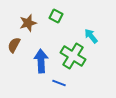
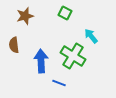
green square: moved 9 px right, 3 px up
brown star: moved 3 px left, 7 px up
brown semicircle: rotated 35 degrees counterclockwise
